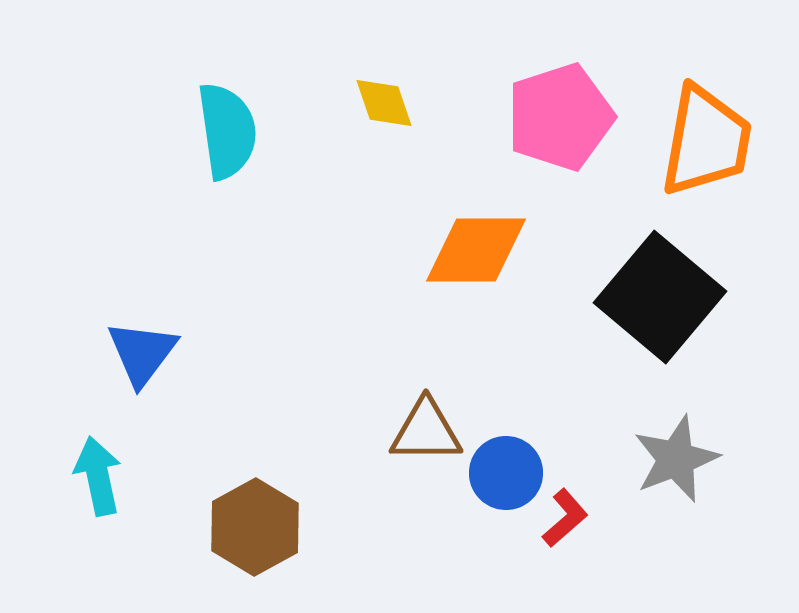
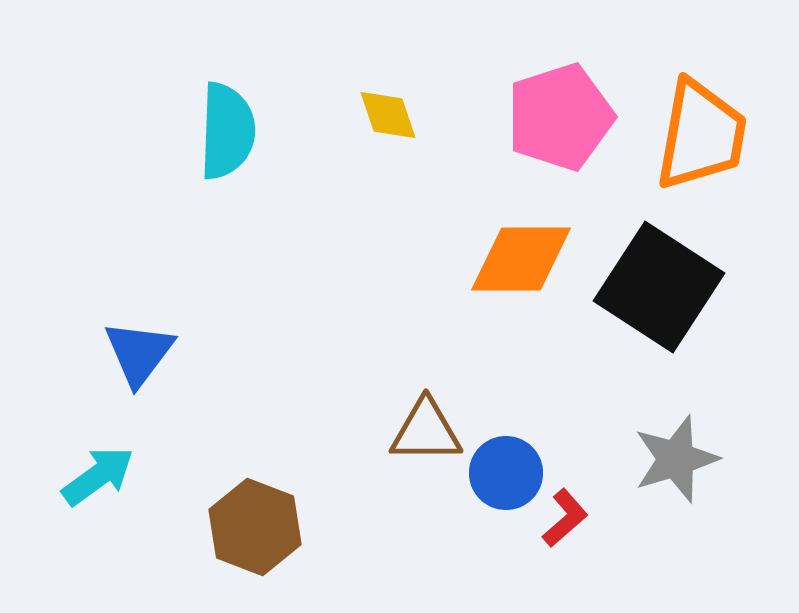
yellow diamond: moved 4 px right, 12 px down
cyan semicircle: rotated 10 degrees clockwise
orange trapezoid: moved 5 px left, 6 px up
orange diamond: moved 45 px right, 9 px down
black square: moved 1 px left, 10 px up; rotated 7 degrees counterclockwise
blue triangle: moved 3 px left
gray star: rotated 4 degrees clockwise
cyan arrow: rotated 66 degrees clockwise
brown hexagon: rotated 10 degrees counterclockwise
